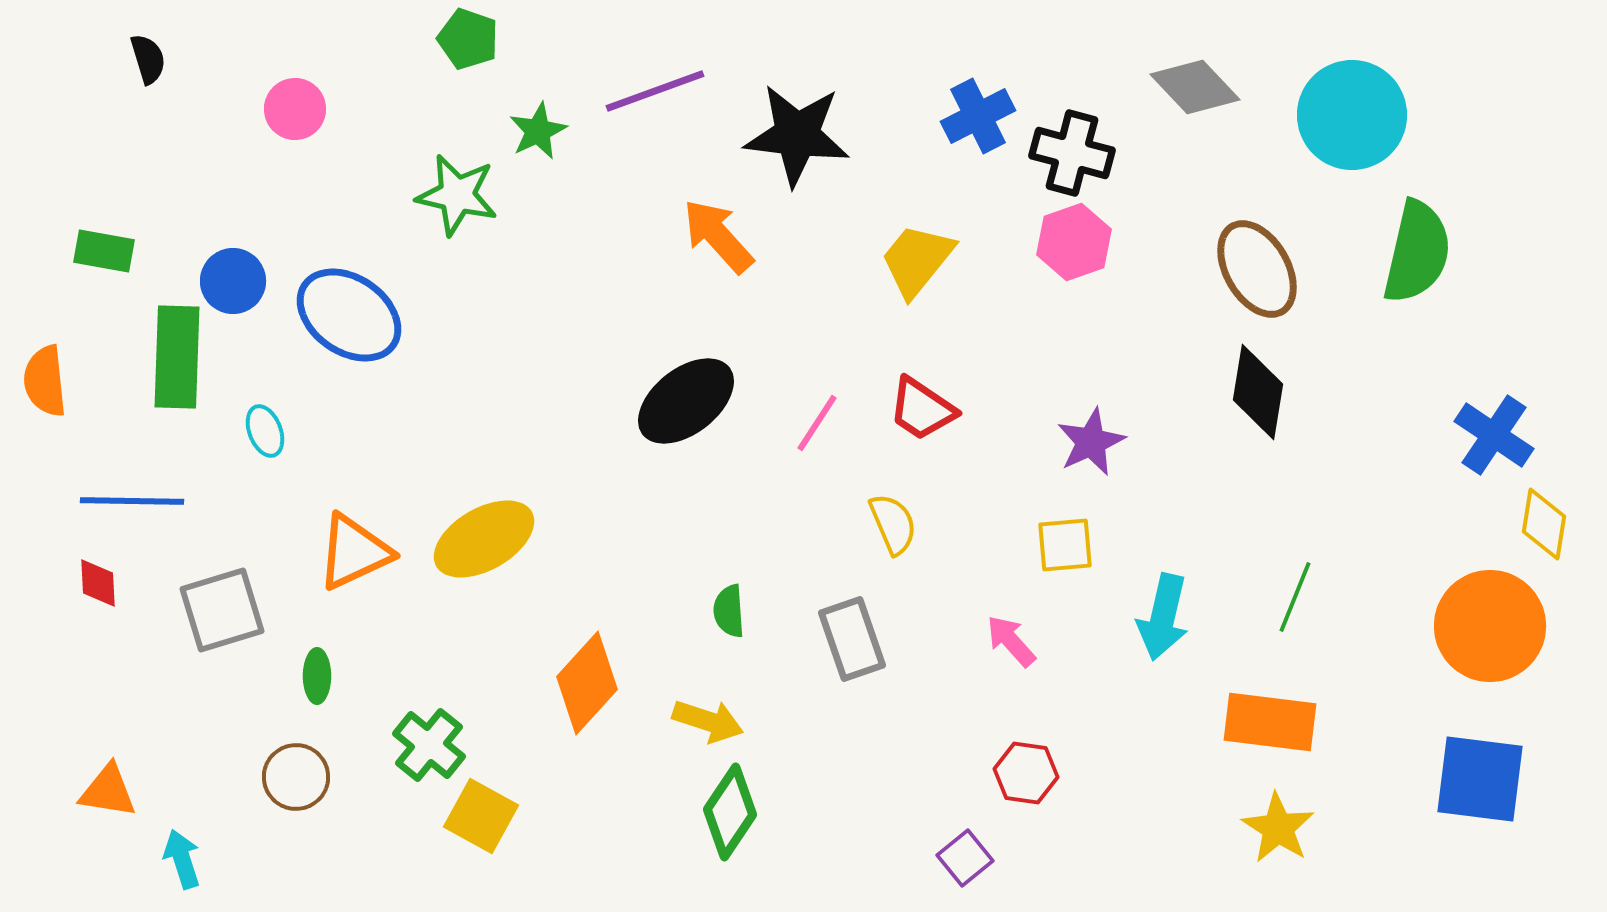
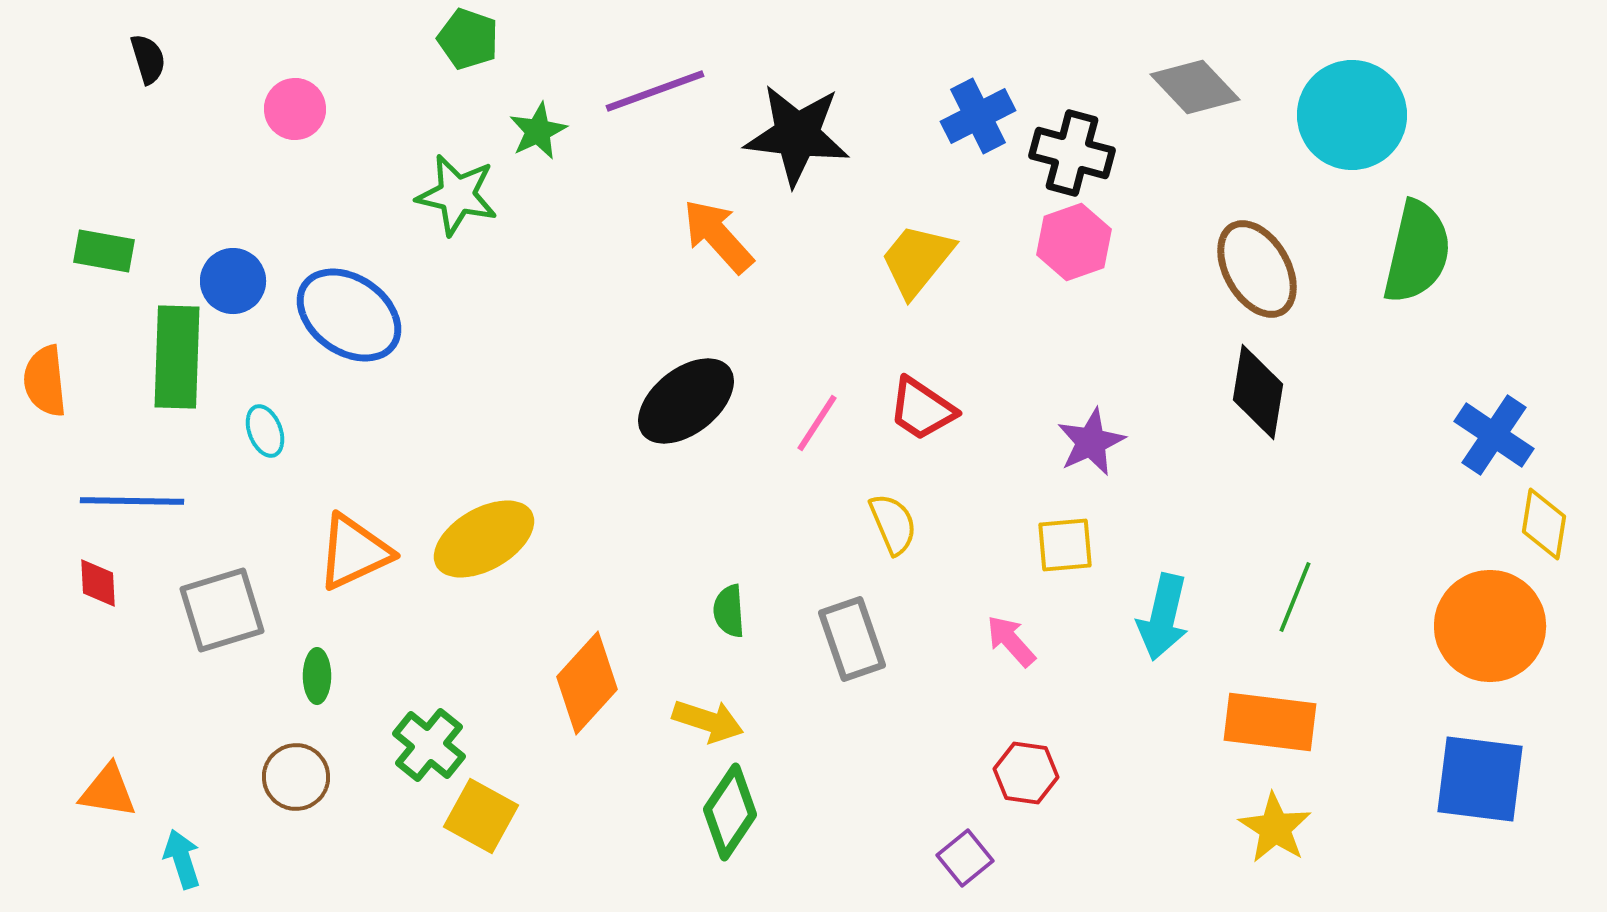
yellow star at (1278, 828): moved 3 px left
